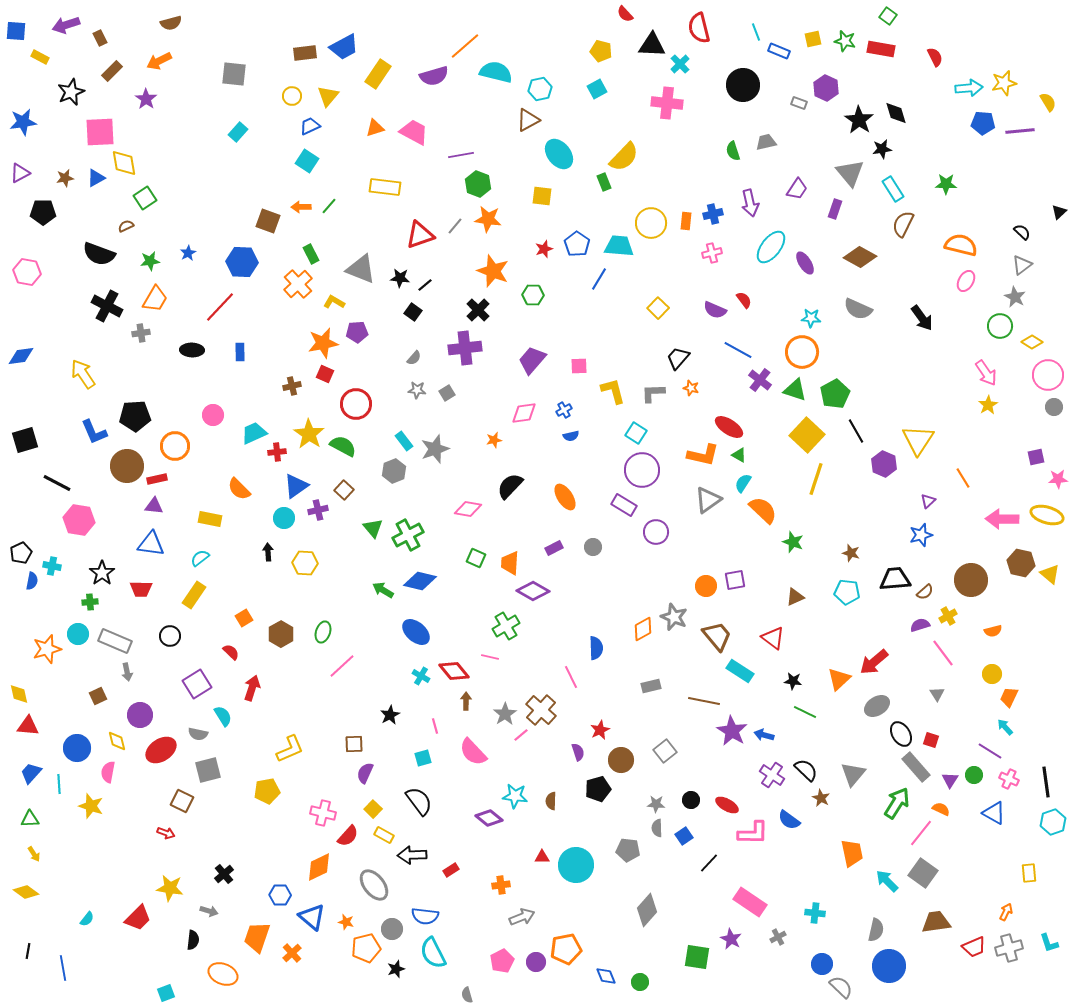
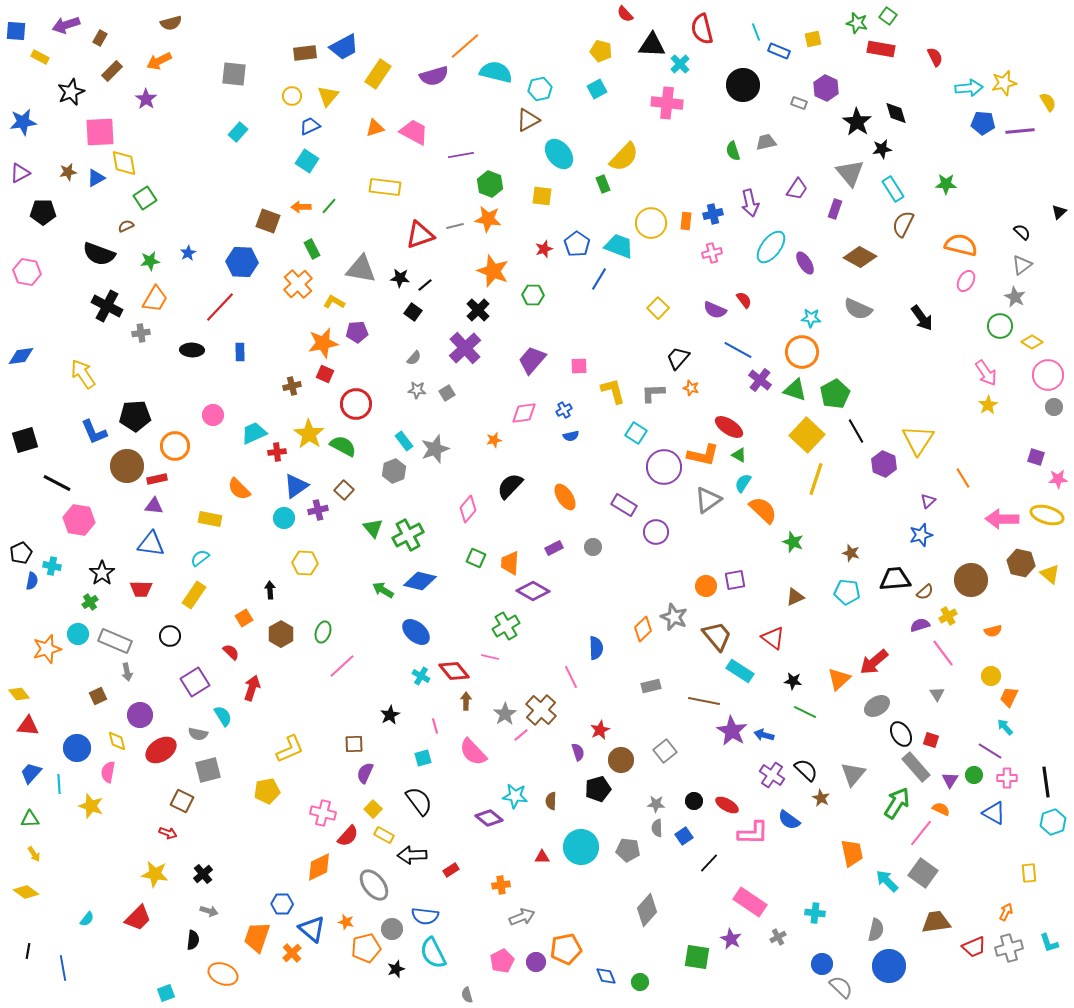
red semicircle at (699, 28): moved 3 px right, 1 px down
brown rectangle at (100, 38): rotated 56 degrees clockwise
green star at (845, 41): moved 12 px right, 18 px up
black star at (859, 120): moved 2 px left, 2 px down
brown star at (65, 178): moved 3 px right, 6 px up
green rectangle at (604, 182): moved 1 px left, 2 px down
green hexagon at (478, 184): moved 12 px right
gray line at (455, 226): rotated 36 degrees clockwise
cyan trapezoid at (619, 246): rotated 16 degrees clockwise
green rectangle at (311, 254): moved 1 px right, 5 px up
gray triangle at (361, 269): rotated 12 degrees counterclockwise
purple cross at (465, 348): rotated 36 degrees counterclockwise
purple square at (1036, 457): rotated 30 degrees clockwise
purple circle at (642, 470): moved 22 px right, 3 px up
pink diamond at (468, 509): rotated 60 degrees counterclockwise
black arrow at (268, 552): moved 2 px right, 38 px down
green cross at (90, 602): rotated 28 degrees counterclockwise
orange diamond at (643, 629): rotated 15 degrees counterclockwise
yellow circle at (992, 674): moved 1 px left, 2 px down
purple square at (197, 684): moved 2 px left, 2 px up
yellow diamond at (19, 694): rotated 25 degrees counterclockwise
pink cross at (1009, 779): moved 2 px left, 1 px up; rotated 24 degrees counterclockwise
black circle at (691, 800): moved 3 px right, 1 px down
red arrow at (166, 833): moved 2 px right
cyan circle at (576, 865): moved 5 px right, 18 px up
black cross at (224, 874): moved 21 px left
yellow star at (170, 888): moved 15 px left, 14 px up
blue hexagon at (280, 895): moved 2 px right, 9 px down
blue triangle at (312, 917): moved 12 px down
